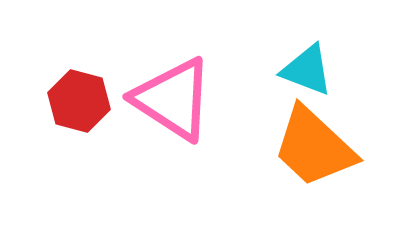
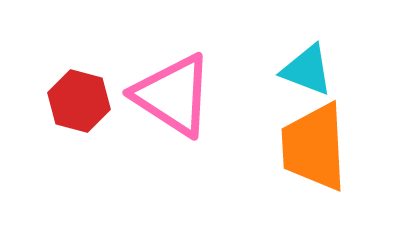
pink triangle: moved 4 px up
orange trapezoid: rotated 44 degrees clockwise
